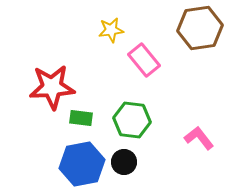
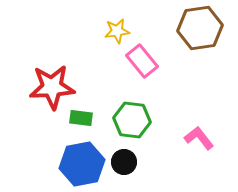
yellow star: moved 6 px right, 1 px down
pink rectangle: moved 2 px left, 1 px down
